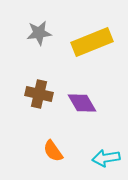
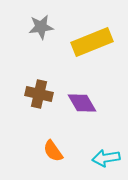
gray star: moved 2 px right, 6 px up
